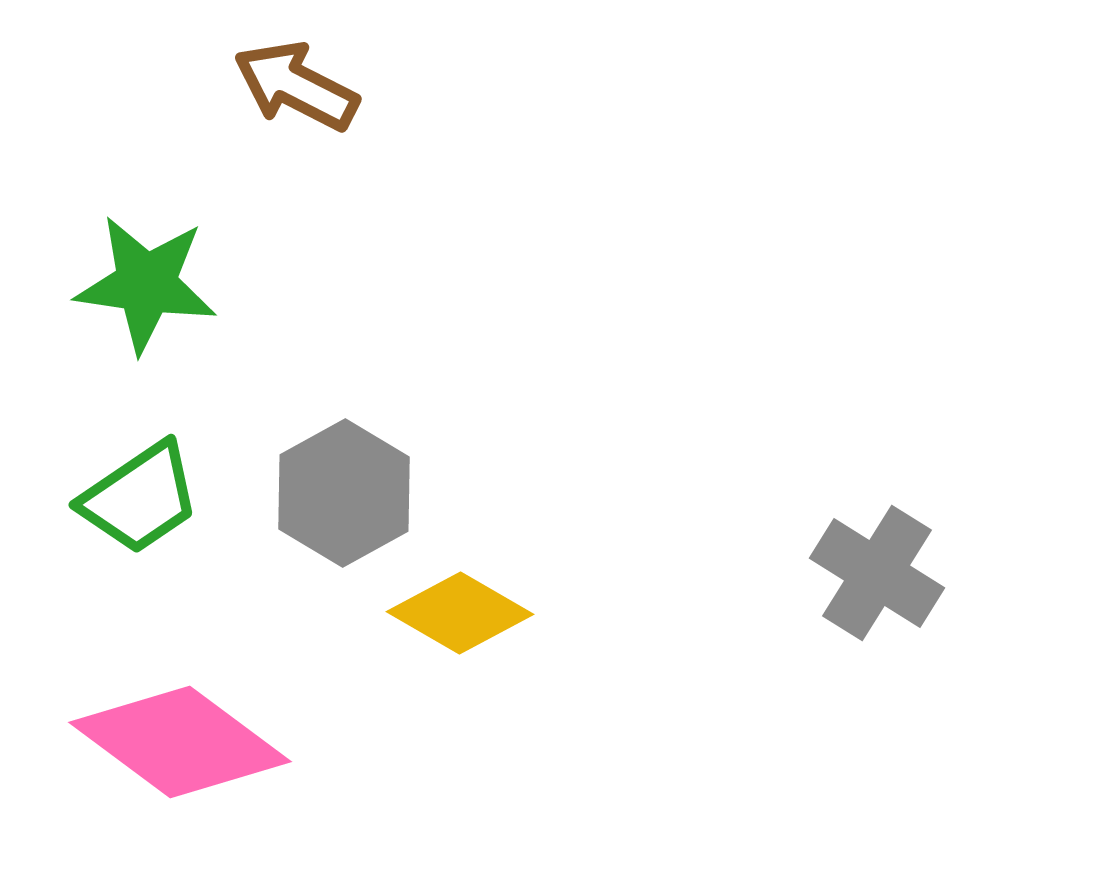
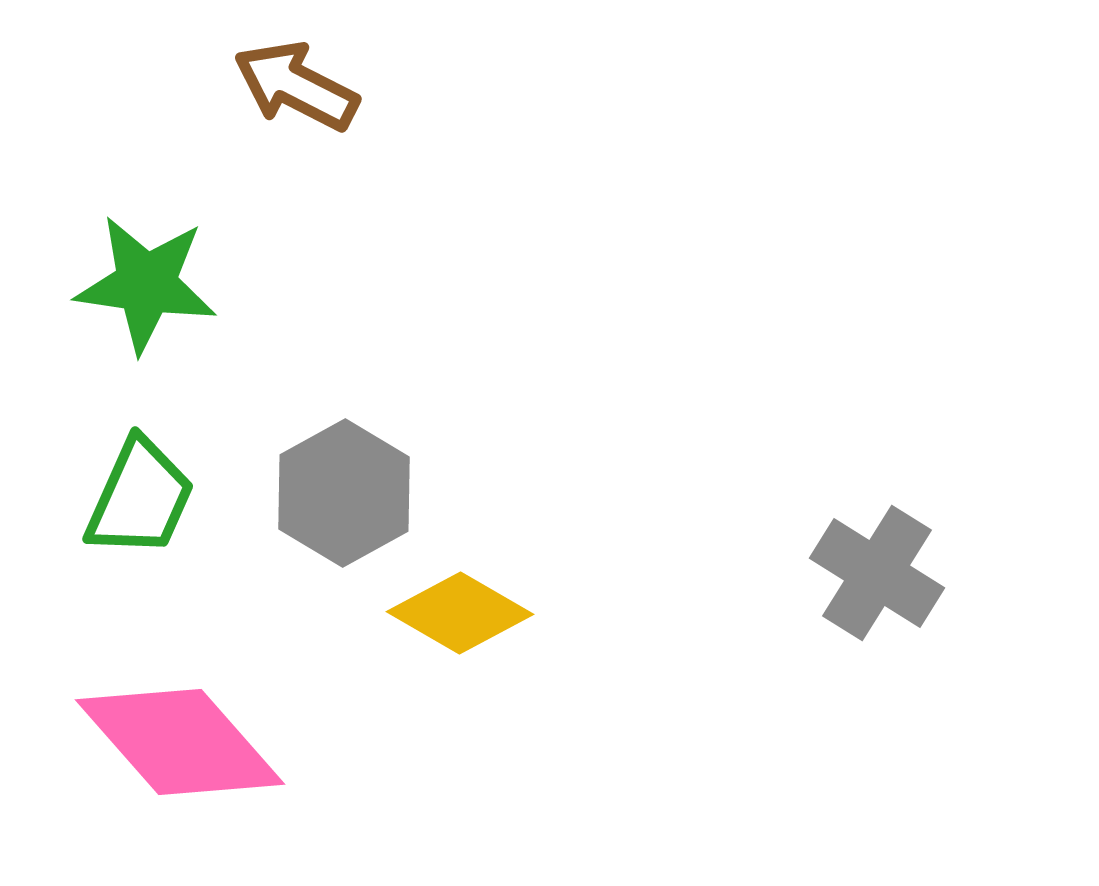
green trapezoid: rotated 32 degrees counterclockwise
pink diamond: rotated 12 degrees clockwise
